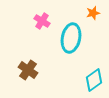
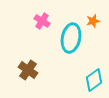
orange star: moved 8 px down
